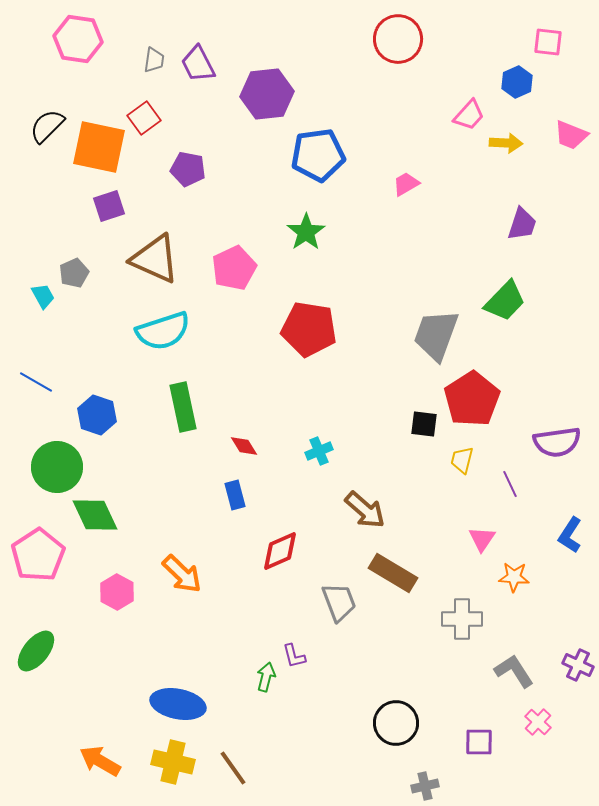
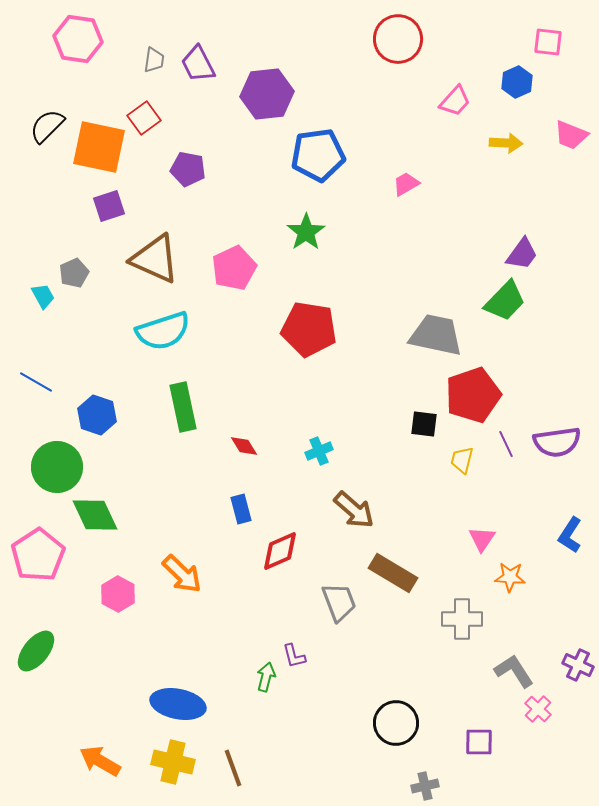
pink trapezoid at (469, 115): moved 14 px left, 14 px up
purple trapezoid at (522, 224): moved 30 px down; rotated 18 degrees clockwise
gray trapezoid at (436, 335): rotated 82 degrees clockwise
red pentagon at (472, 399): moved 1 px right, 4 px up; rotated 14 degrees clockwise
purple line at (510, 484): moved 4 px left, 40 px up
blue rectangle at (235, 495): moved 6 px right, 14 px down
brown arrow at (365, 510): moved 11 px left
orange star at (514, 577): moved 4 px left
pink hexagon at (117, 592): moved 1 px right, 2 px down
pink cross at (538, 722): moved 13 px up
brown line at (233, 768): rotated 15 degrees clockwise
